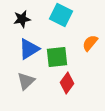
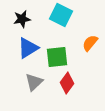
blue triangle: moved 1 px left, 1 px up
gray triangle: moved 8 px right, 1 px down
